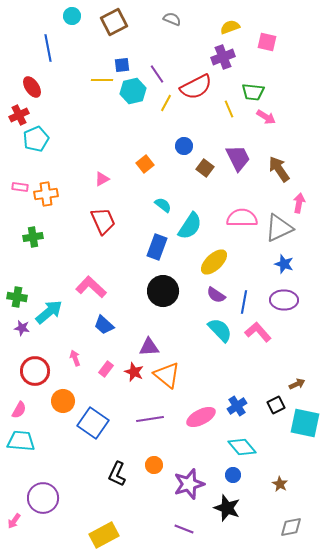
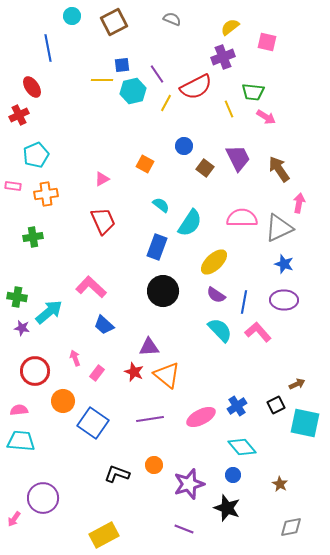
yellow semicircle at (230, 27): rotated 18 degrees counterclockwise
cyan pentagon at (36, 139): moved 16 px down
orange square at (145, 164): rotated 24 degrees counterclockwise
pink rectangle at (20, 187): moved 7 px left, 1 px up
cyan semicircle at (163, 205): moved 2 px left
cyan semicircle at (190, 226): moved 3 px up
pink rectangle at (106, 369): moved 9 px left, 4 px down
pink semicircle at (19, 410): rotated 126 degrees counterclockwise
black L-shape at (117, 474): rotated 85 degrees clockwise
pink arrow at (14, 521): moved 2 px up
